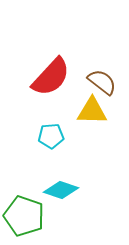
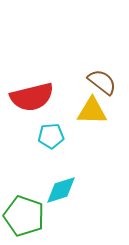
red semicircle: moved 19 px left, 20 px down; rotated 33 degrees clockwise
cyan diamond: rotated 36 degrees counterclockwise
